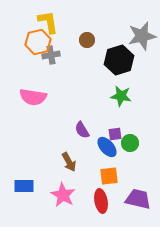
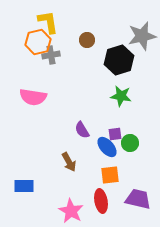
orange square: moved 1 px right, 1 px up
pink star: moved 8 px right, 16 px down
